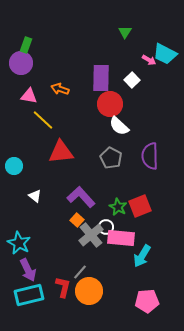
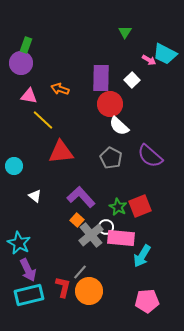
purple semicircle: rotated 48 degrees counterclockwise
